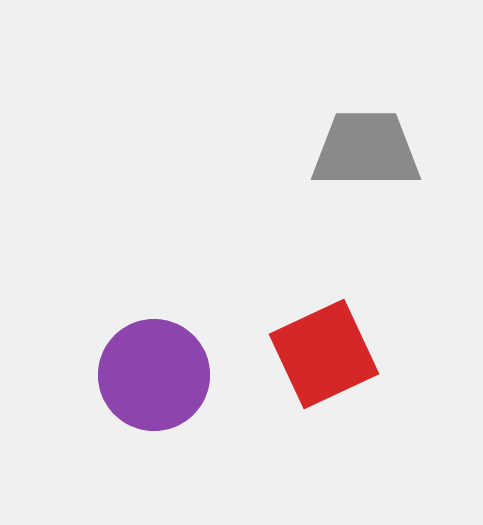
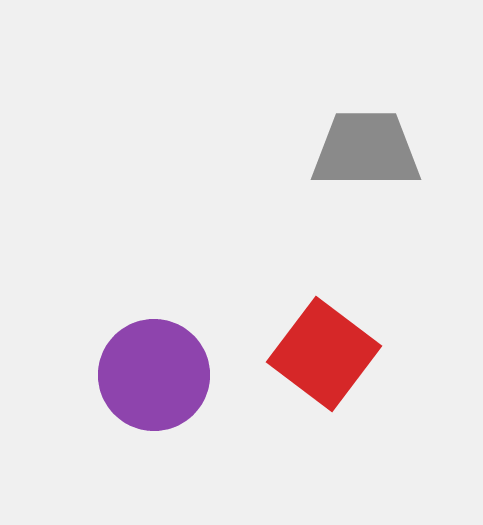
red square: rotated 28 degrees counterclockwise
